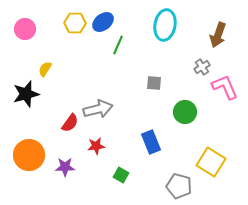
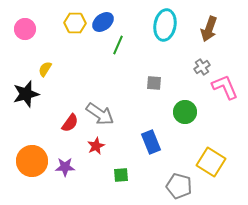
brown arrow: moved 9 px left, 6 px up
gray arrow: moved 2 px right, 5 px down; rotated 48 degrees clockwise
red star: rotated 18 degrees counterclockwise
orange circle: moved 3 px right, 6 px down
green square: rotated 35 degrees counterclockwise
